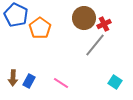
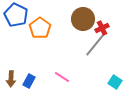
brown circle: moved 1 px left, 1 px down
red cross: moved 2 px left, 4 px down
brown arrow: moved 2 px left, 1 px down
pink line: moved 1 px right, 6 px up
